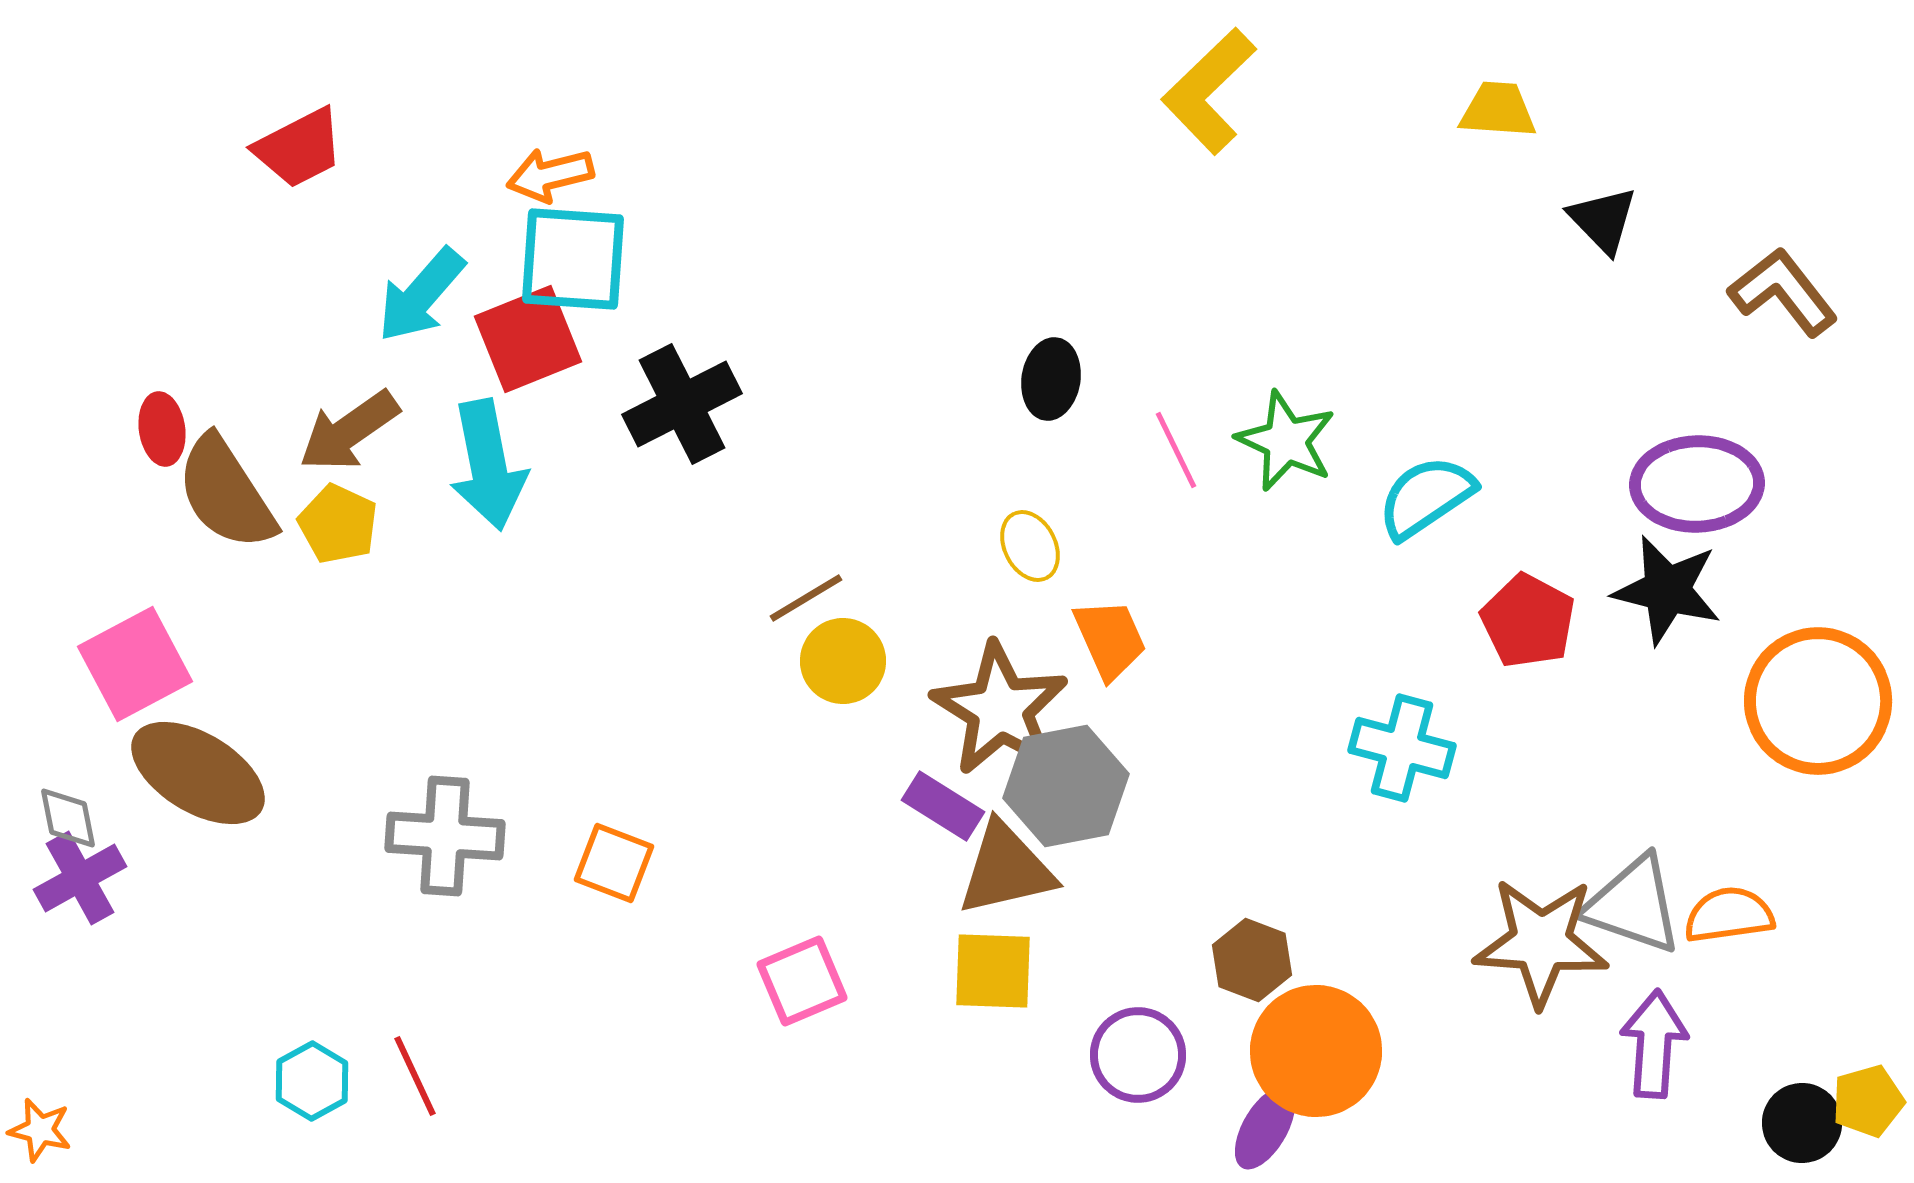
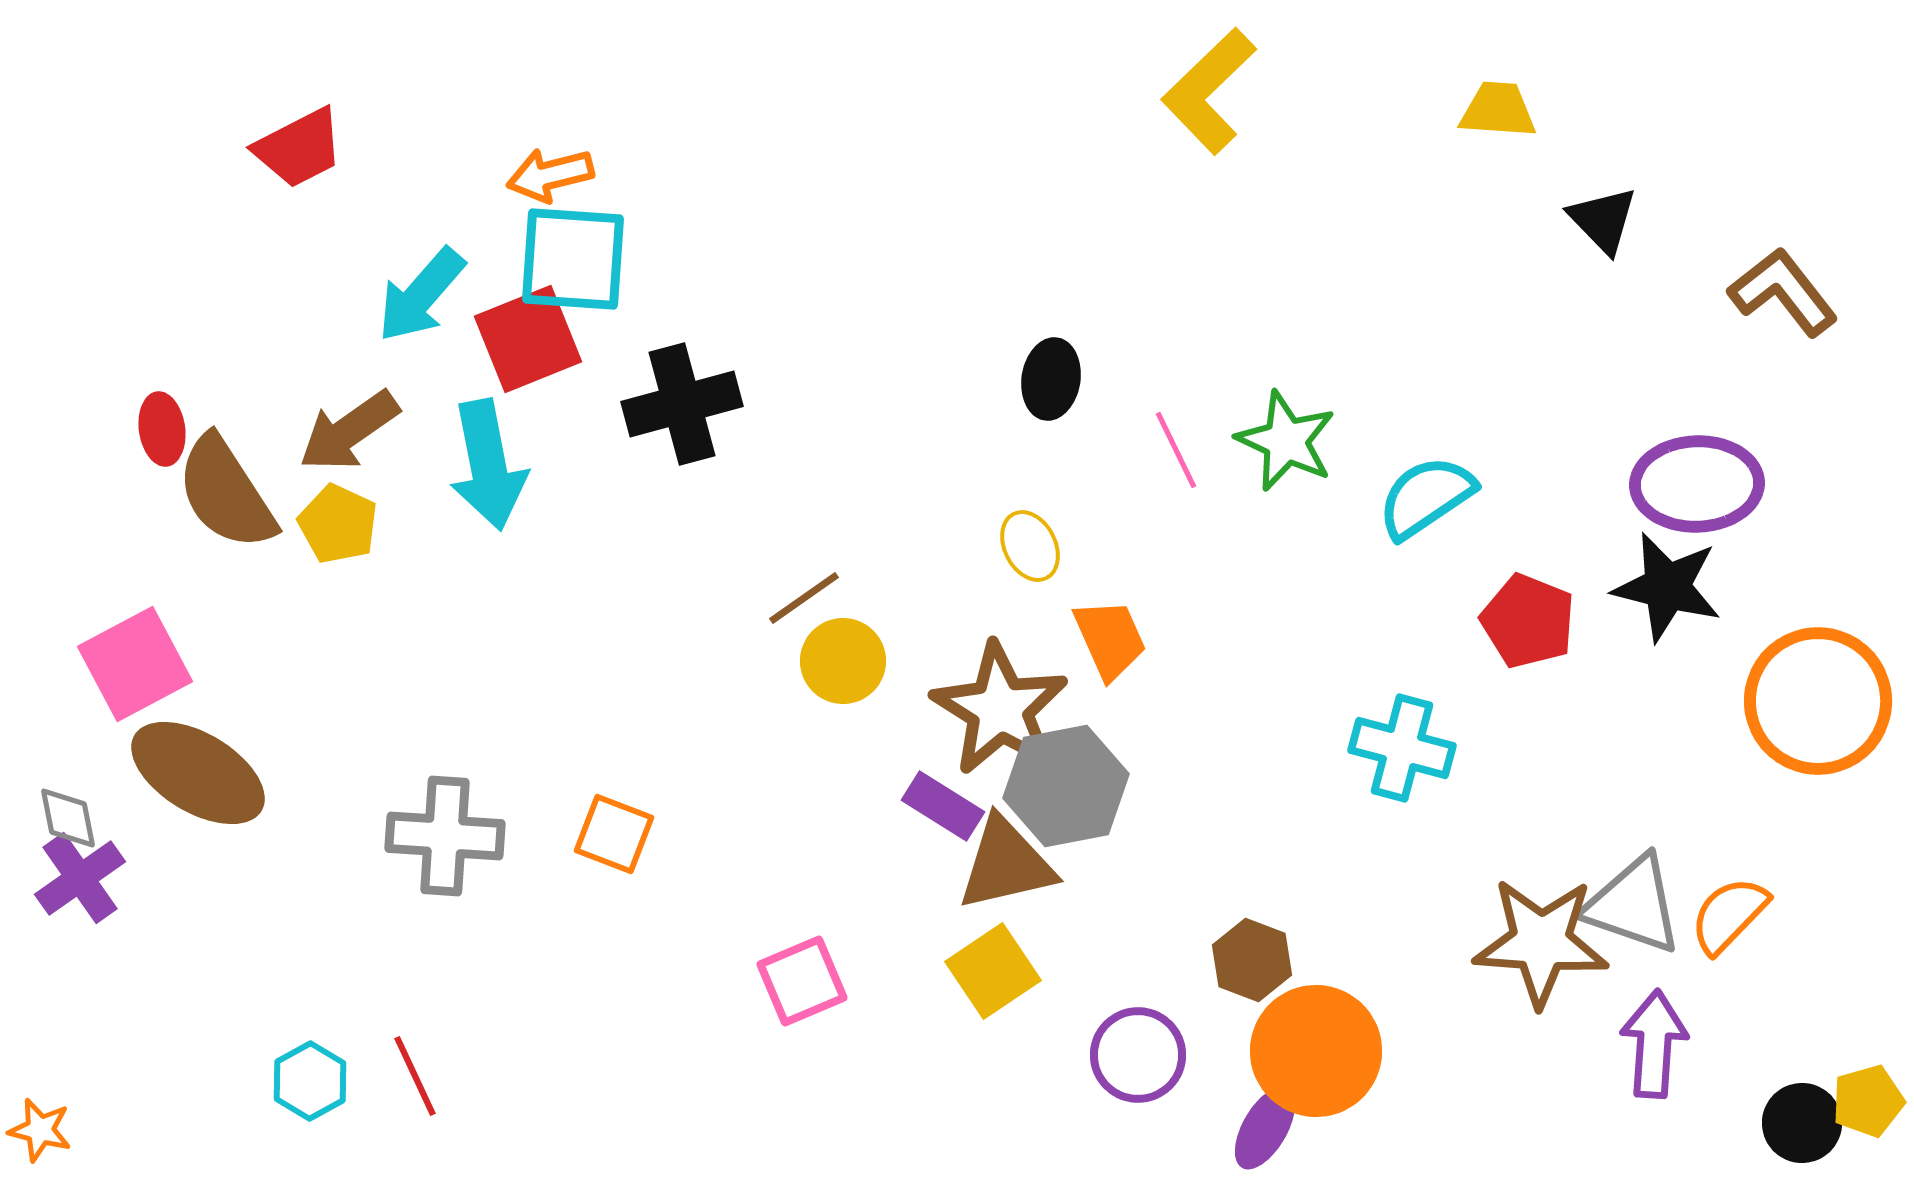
black cross at (682, 404): rotated 12 degrees clockwise
black star at (1667, 590): moved 3 px up
brown line at (806, 598): moved 2 px left; rotated 4 degrees counterclockwise
red pentagon at (1528, 621): rotated 6 degrees counterclockwise
orange square at (614, 863): moved 29 px up
brown triangle at (1006, 869): moved 5 px up
purple cross at (80, 878): rotated 6 degrees counterclockwise
orange semicircle at (1729, 915): rotated 38 degrees counterclockwise
yellow square at (993, 971): rotated 36 degrees counterclockwise
cyan hexagon at (312, 1081): moved 2 px left
